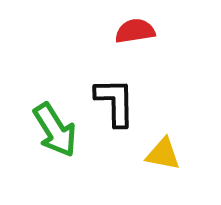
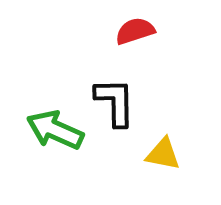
red semicircle: rotated 9 degrees counterclockwise
green arrow: rotated 146 degrees clockwise
